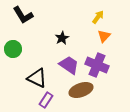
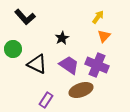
black L-shape: moved 2 px right, 2 px down; rotated 10 degrees counterclockwise
black triangle: moved 14 px up
